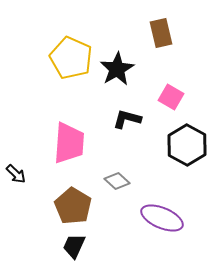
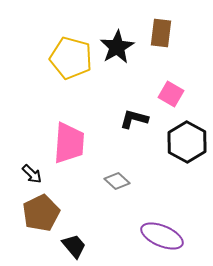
brown rectangle: rotated 20 degrees clockwise
yellow pentagon: rotated 9 degrees counterclockwise
black star: moved 22 px up
pink square: moved 3 px up
black L-shape: moved 7 px right
black hexagon: moved 3 px up
black arrow: moved 16 px right
brown pentagon: moved 32 px left, 7 px down; rotated 15 degrees clockwise
purple ellipse: moved 18 px down
black trapezoid: rotated 116 degrees clockwise
